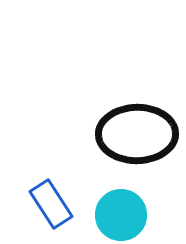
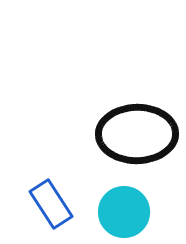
cyan circle: moved 3 px right, 3 px up
